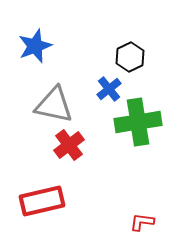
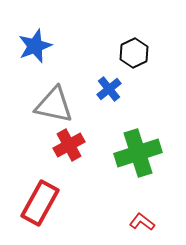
black hexagon: moved 4 px right, 4 px up
green cross: moved 31 px down; rotated 9 degrees counterclockwise
red cross: rotated 8 degrees clockwise
red rectangle: moved 2 px left, 2 px down; rotated 48 degrees counterclockwise
red L-shape: rotated 30 degrees clockwise
